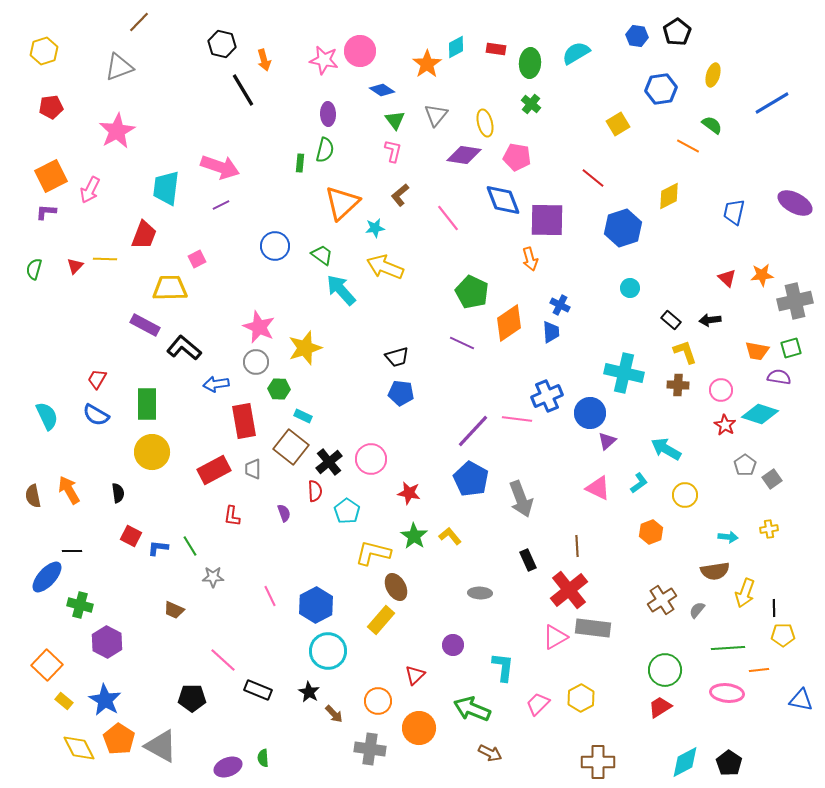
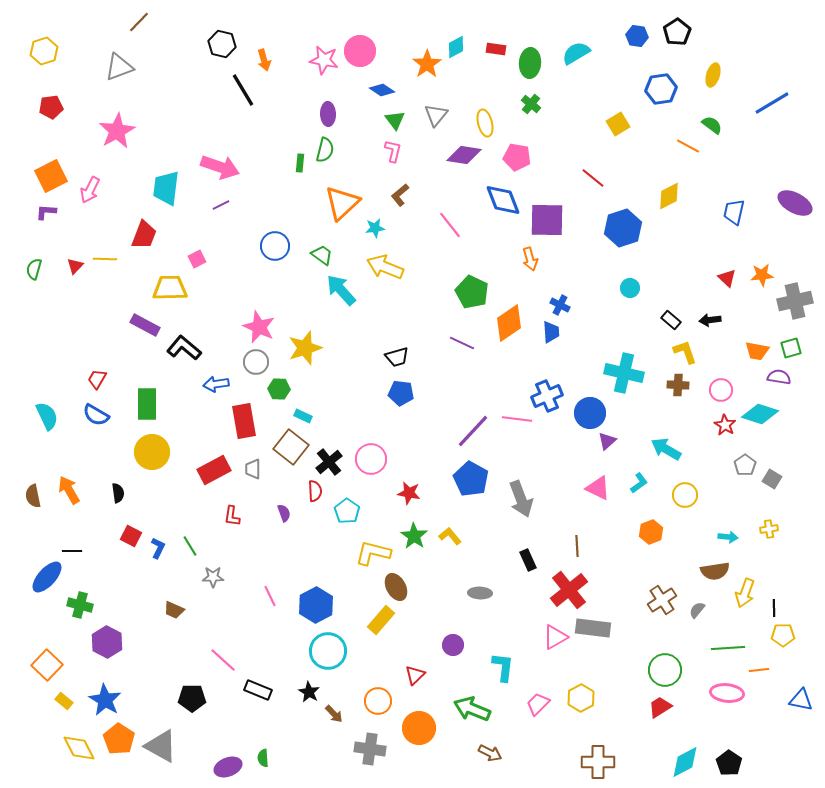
pink line at (448, 218): moved 2 px right, 7 px down
gray square at (772, 479): rotated 24 degrees counterclockwise
blue L-shape at (158, 548): rotated 110 degrees clockwise
